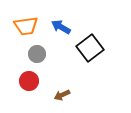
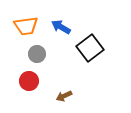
brown arrow: moved 2 px right, 1 px down
